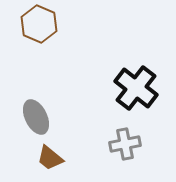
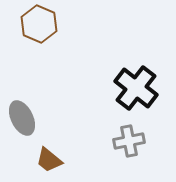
gray ellipse: moved 14 px left, 1 px down
gray cross: moved 4 px right, 3 px up
brown trapezoid: moved 1 px left, 2 px down
